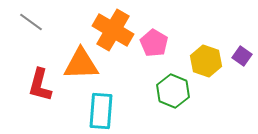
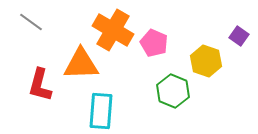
pink pentagon: rotated 8 degrees counterclockwise
purple square: moved 3 px left, 20 px up
